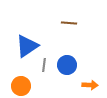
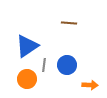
orange circle: moved 6 px right, 7 px up
